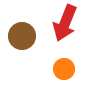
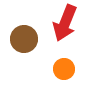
brown circle: moved 2 px right, 3 px down
